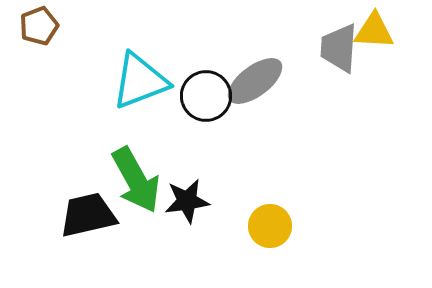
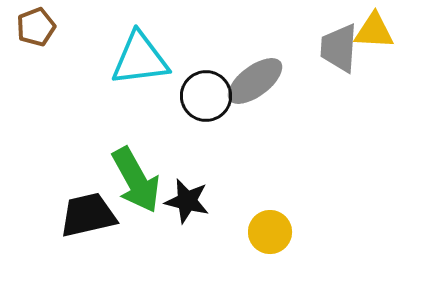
brown pentagon: moved 3 px left, 1 px down
cyan triangle: moved 22 px up; rotated 14 degrees clockwise
black star: rotated 21 degrees clockwise
yellow circle: moved 6 px down
